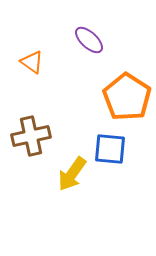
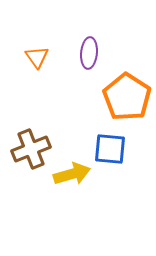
purple ellipse: moved 13 px down; rotated 52 degrees clockwise
orange triangle: moved 5 px right, 5 px up; rotated 20 degrees clockwise
brown cross: moved 13 px down; rotated 9 degrees counterclockwise
yellow arrow: rotated 141 degrees counterclockwise
